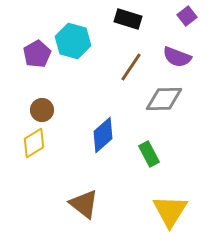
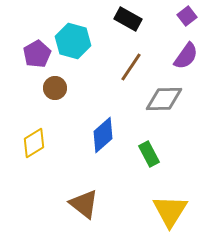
black rectangle: rotated 12 degrees clockwise
purple semicircle: moved 9 px right, 1 px up; rotated 76 degrees counterclockwise
brown circle: moved 13 px right, 22 px up
